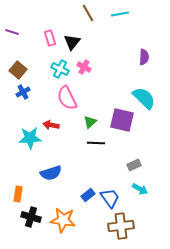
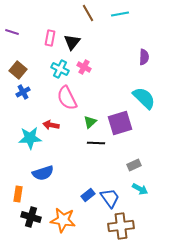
pink rectangle: rotated 28 degrees clockwise
purple square: moved 2 px left, 3 px down; rotated 30 degrees counterclockwise
blue semicircle: moved 8 px left
